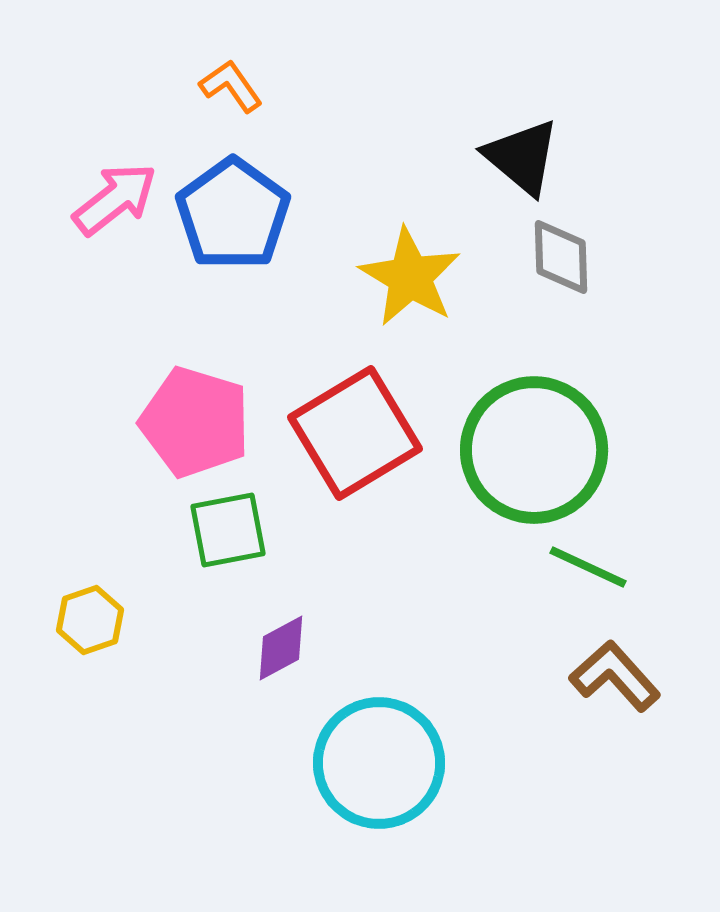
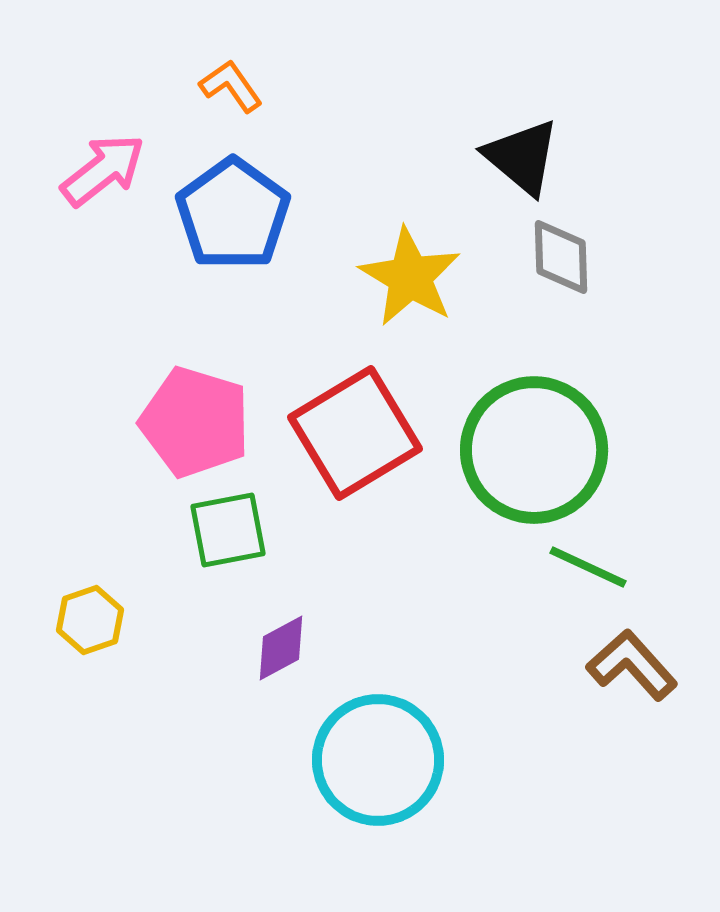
pink arrow: moved 12 px left, 29 px up
brown L-shape: moved 17 px right, 11 px up
cyan circle: moved 1 px left, 3 px up
